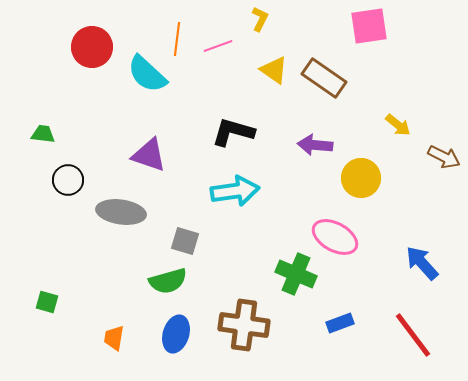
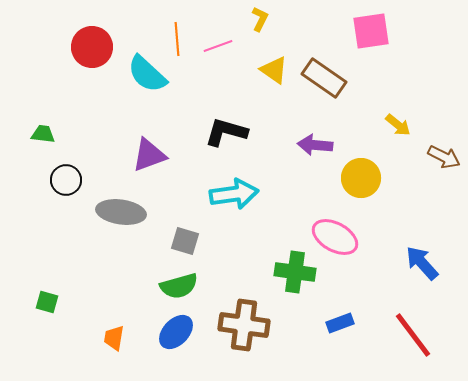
pink square: moved 2 px right, 5 px down
orange line: rotated 12 degrees counterclockwise
black L-shape: moved 7 px left
purple triangle: rotated 39 degrees counterclockwise
black circle: moved 2 px left
cyan arrow: moved 1 px left, 3 px down
green cross: moved 1 px left, 2 px up; rotated 15 degrees counterclockwise
green semicircle: moved 11 px right, 5 px down
blue ellipse: moved 2 px up; rotated 27 degrees clockwise
